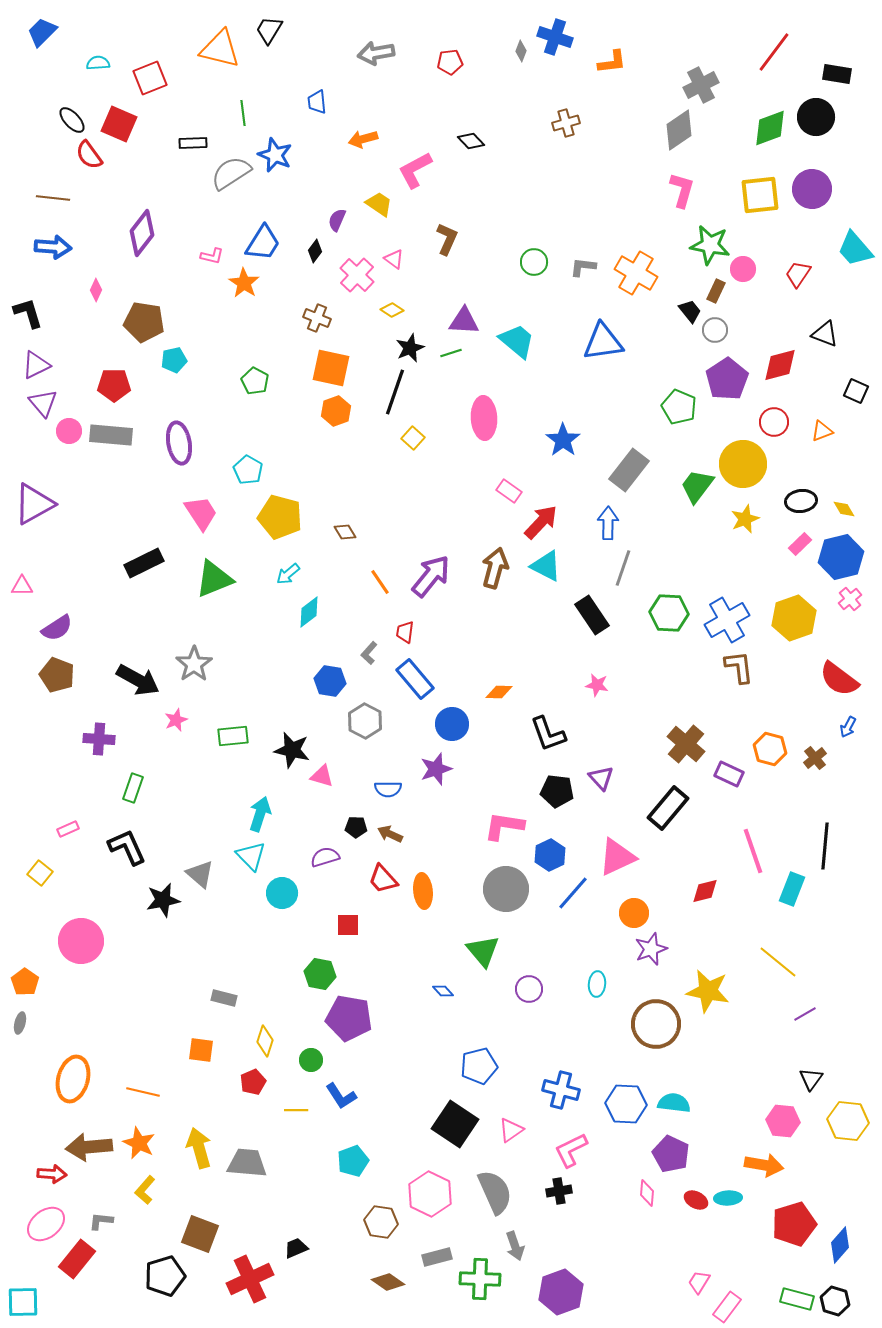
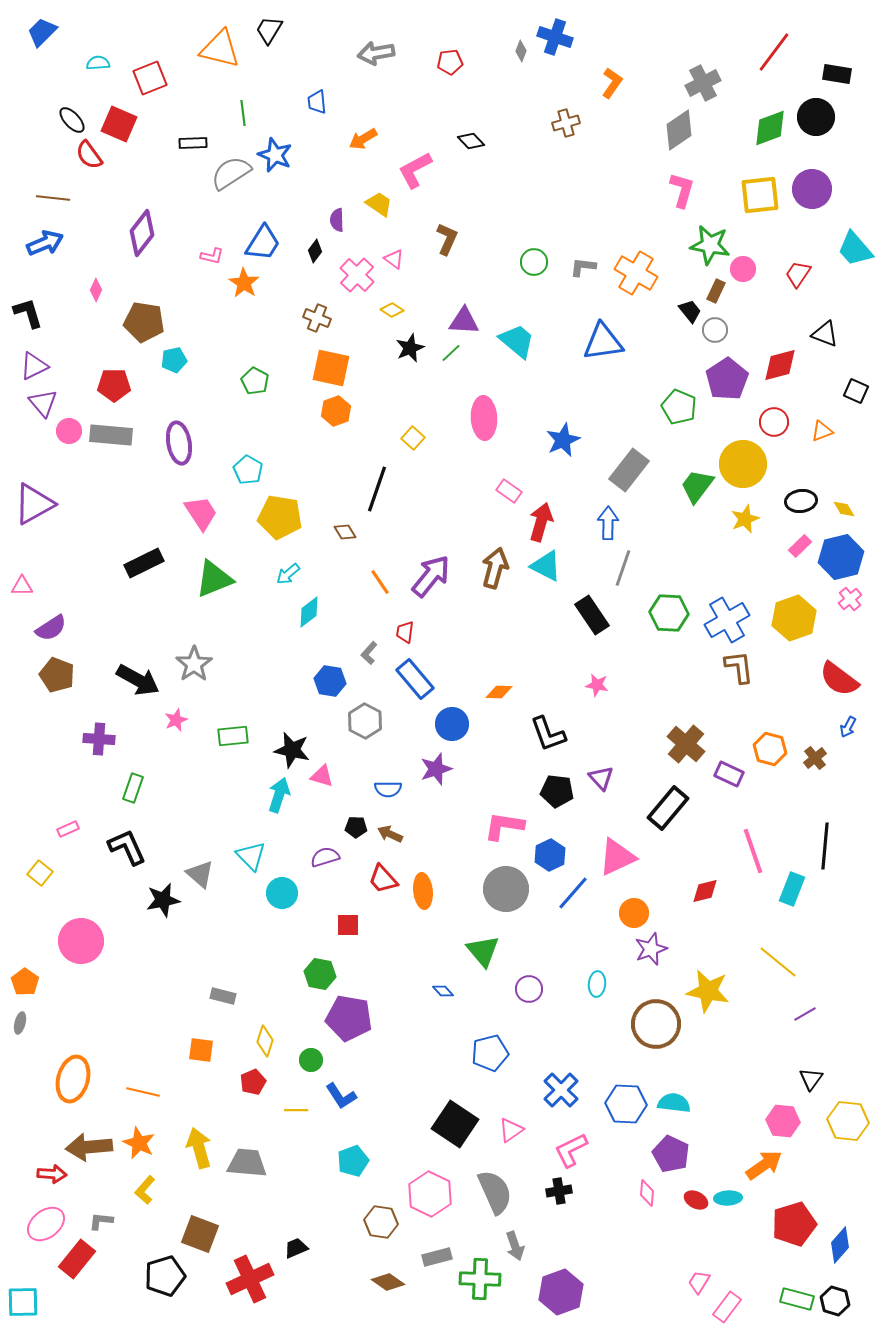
orange L-shape at (612, 62): moved 21 px down; rotated 48 degrees counterclockwise
gray cross at (701, 85): moved 2 px right, 2 px up
orange arrow at (363, 139): rotated 16 degrees counterclockwise
purple semicircle at (337, 220): rotated 25 degrees counterclockwise
blue arrow at (53, 247): moved 8 px left, 4 px up; rotated 27 degrees counterclockwise
green line at (451, 353): rotated 25 degrees counterclockwise
purple triangle at (36, 365): moved 2 px left, 1 px down
black line at (395, 392): moved 18 px left, 97 px down
blue star at (563, 440): rotated 12 degrees clockwise
yellow pentagon at (280, 517): rotated 6 degrees counterclockwise
red arrow at (541, 522): rotated 27 degrees counterclockwise
pink rectangle at (800, 544): moved 2 px down
purple semicircle at (57, 628): moved 6 px left
cyan arrow at (260, 814): moved 19 px right, 19 px up
gray rectangle at (224, 998): moved 1 px left, 2 px up
blue pentagon at (479, 1066): moved 11 px right, 13 px up
blue cross at (561, 1090): rotated 30 degrees clockwise
orange arrow at (764, 1165): rotated 45 degrees counterclockwise
